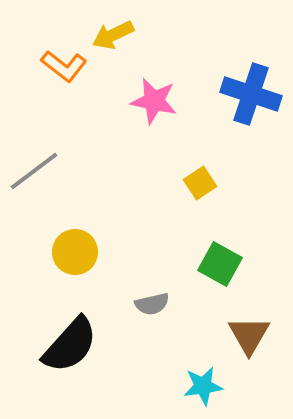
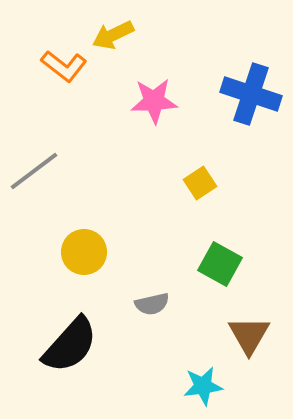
pink star: rotated 15 degrees counterclockwise
yellow circle: moved 9 px right
